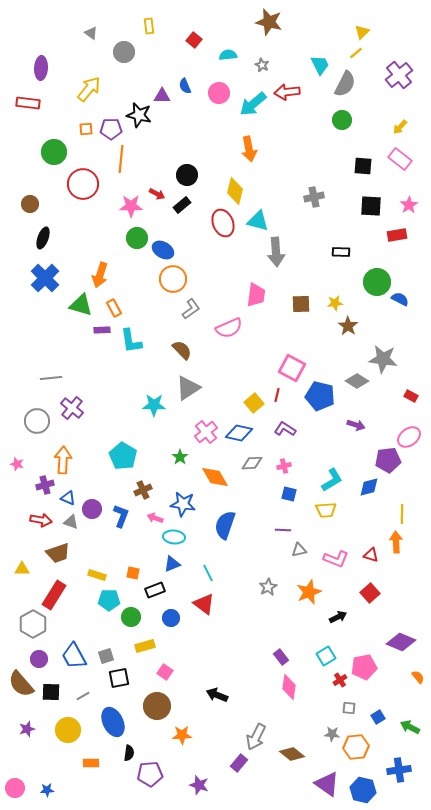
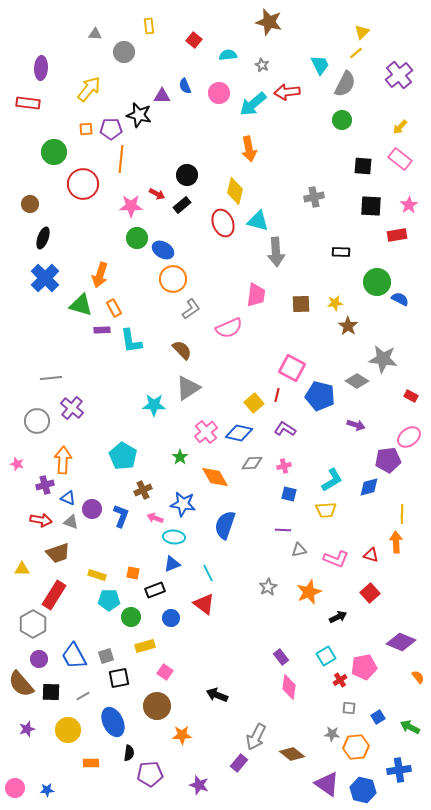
gray triangle at (91, 33): moved 4 px right, 1 px down; rotated 32 degrees counterclockwise
